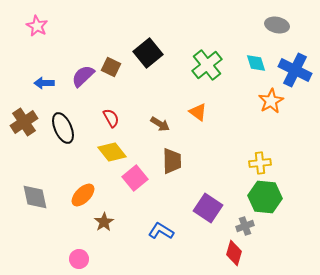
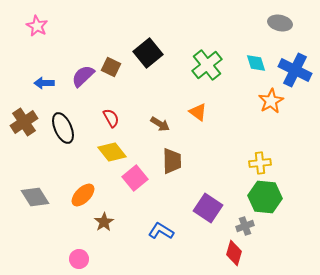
gray ellipse: moved 3 px right, 2 px up
gray diamond: rotated 20 degrees counterclockwise
